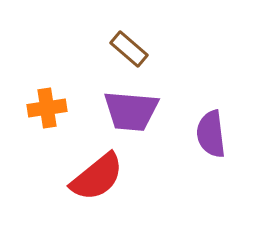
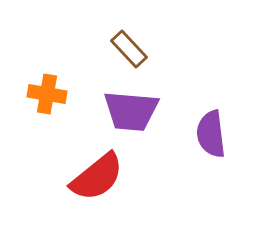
brown rectangle: rotated 6 degrees clockwise
orange cross: moved 14 px up; rotated 18 degrees clockwise
